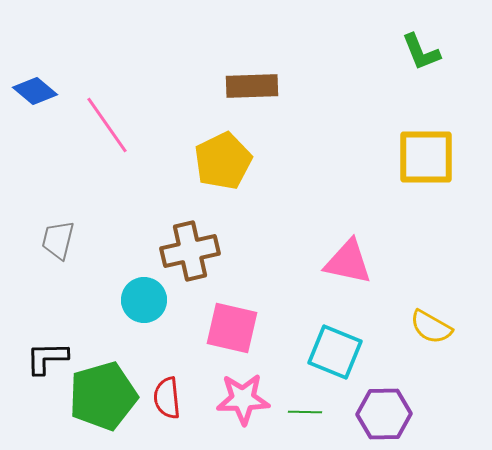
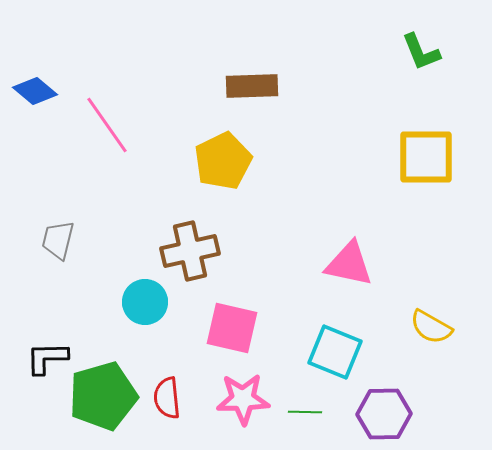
pink triangle: moved 1 px right, 2 px down
cyan circle: moved 1 px right, 2 px down
